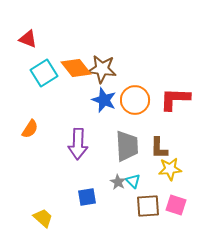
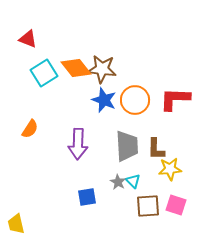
brown L-shape: moved 3 px left, 1 px down
yellow trapezoid: moved 27 px left, 6 px down; rotated 145 degrees counterclockwise
